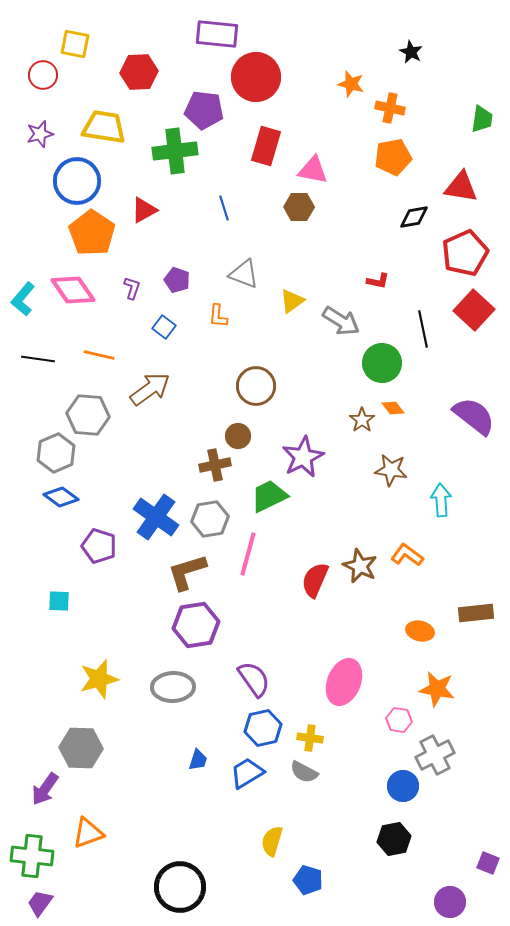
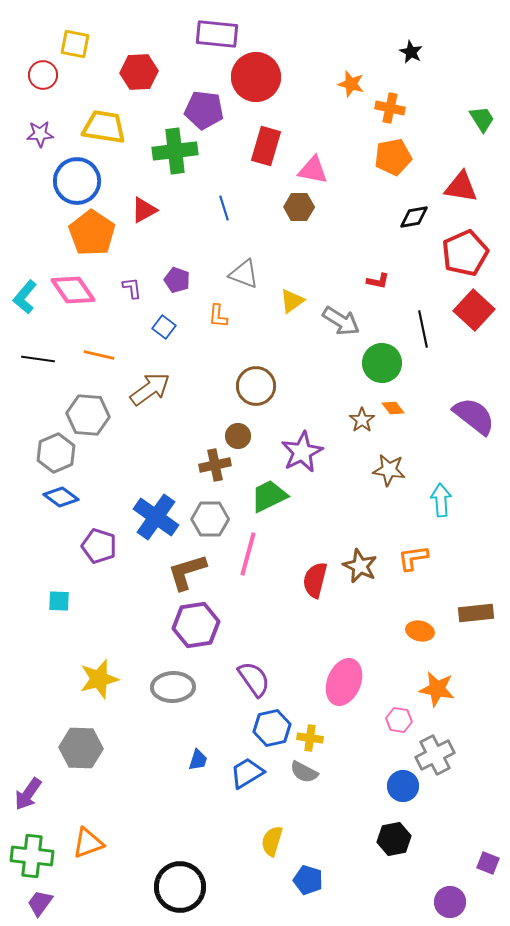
green trapezoid at (482, 119): rotated 40 degrees counterclockwise
purple star at (40, 134): rotated 12 degrees clockwise
purple L-shape at (132, 288): rotated 25 degrees counterclockwise
cyan L-shape at (23, 299): moved 2 px right, 2 px up
purple star at (303, 457): moved 1 px left, 5 px up
brown star at (391, 470): moved 2 px left
gray hexagon at (210, 519): rotated 9 degrees clockwise
orange L-shape at (407, 555): moved 6 px right, 3 px down; rotated 44 degrees counterclockwise
red semicircle at (315, 580): rotated 9 degrees counterclockwise
blue hexagon at (263, 728): moved 9 px right
purple arrow at (45, 789): moved 17 px left, 5 px down
orange triangle at (88, 833): moved 10 px down
